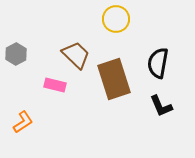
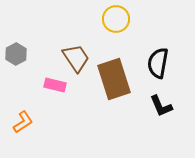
brown trapezoid: moved 3 px down; rotated 12 degrees clockwise
